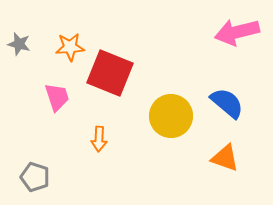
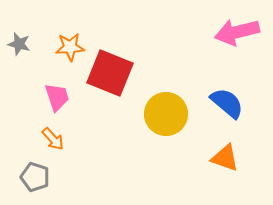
yellow circle: moved 5 px left, 2 px up
orange arrow: moved 46 px left; rotated 45 degrees counterclockwise
